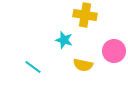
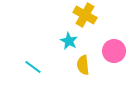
yellow cross: rotated 20 degrees clockwise
cyan star: moved 5 px right, 1 px down; rotated 12 degrees clockwise
yellow semicircle: rotated 72 degrees clockwise
